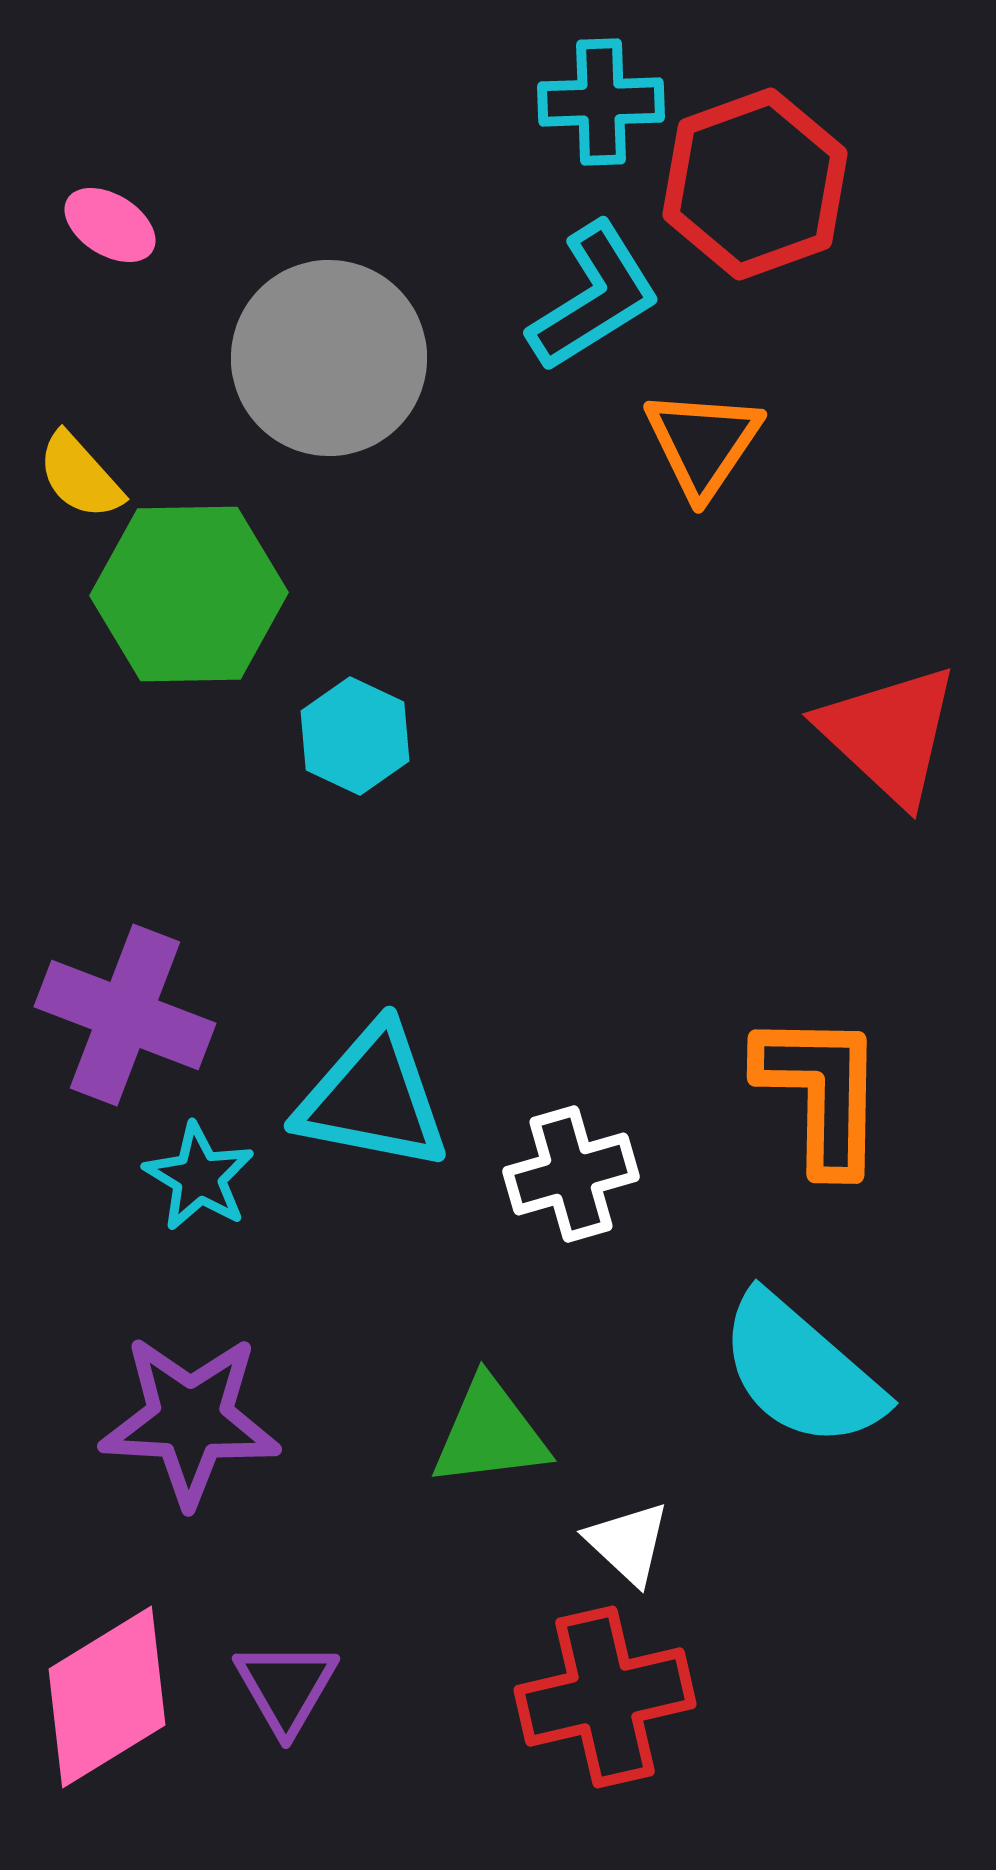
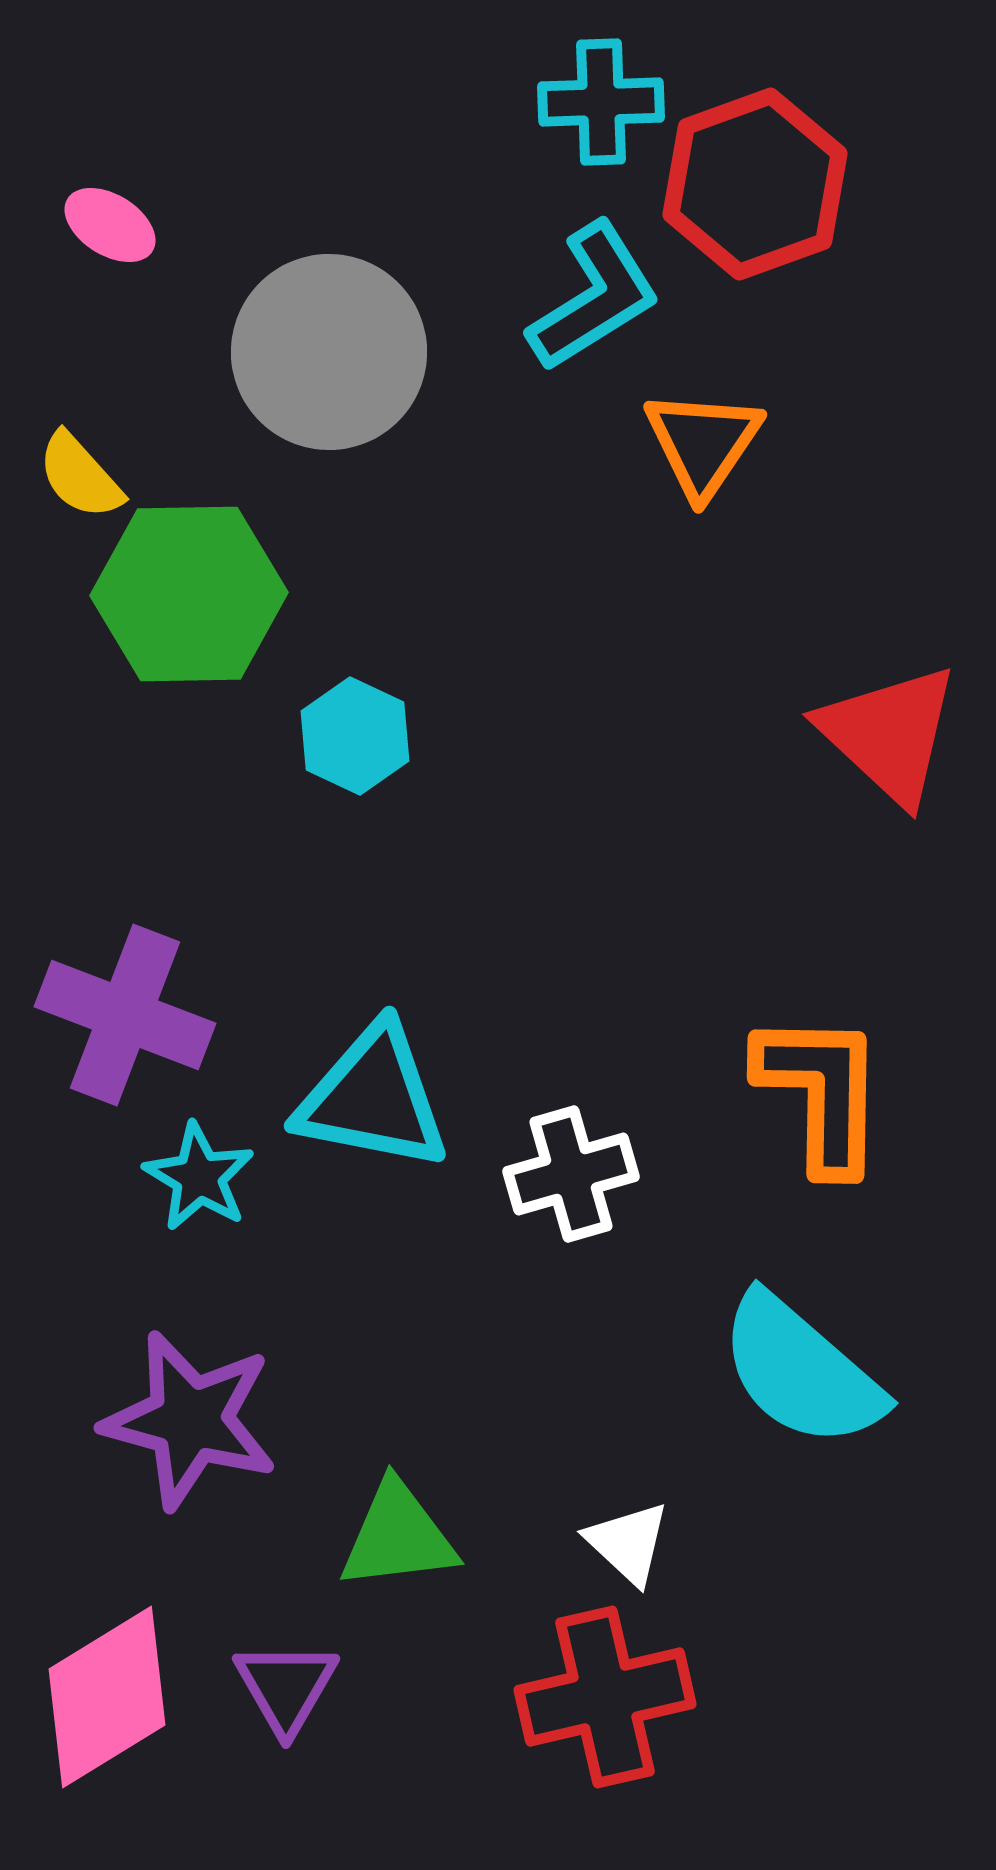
gray circle: moved 6 px up
purple star: rotated 12 degrees clockwise
green triangle: moved 92 px left, 103 px down
